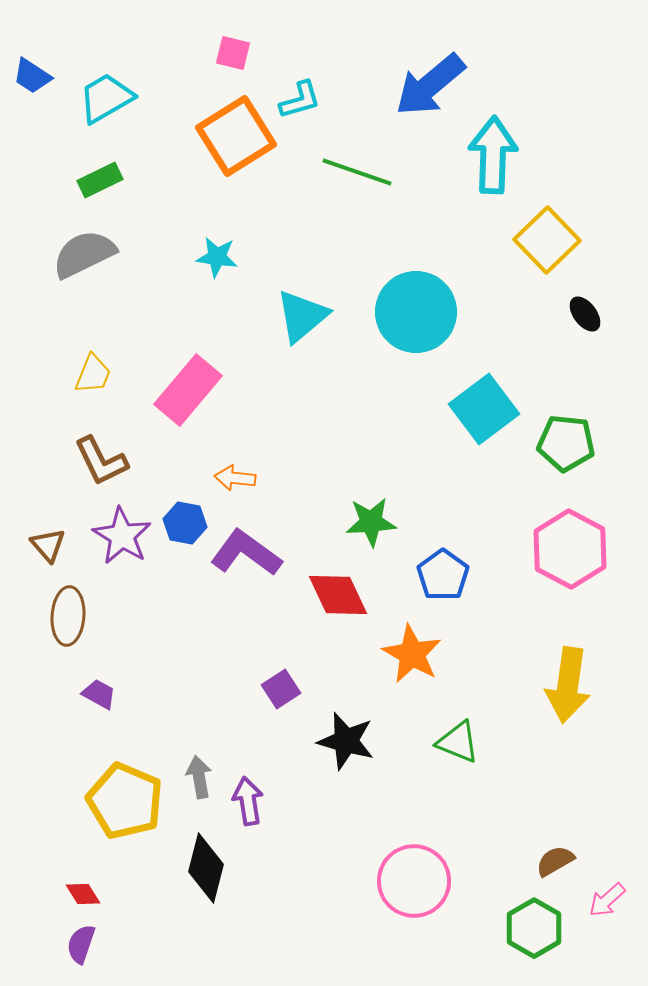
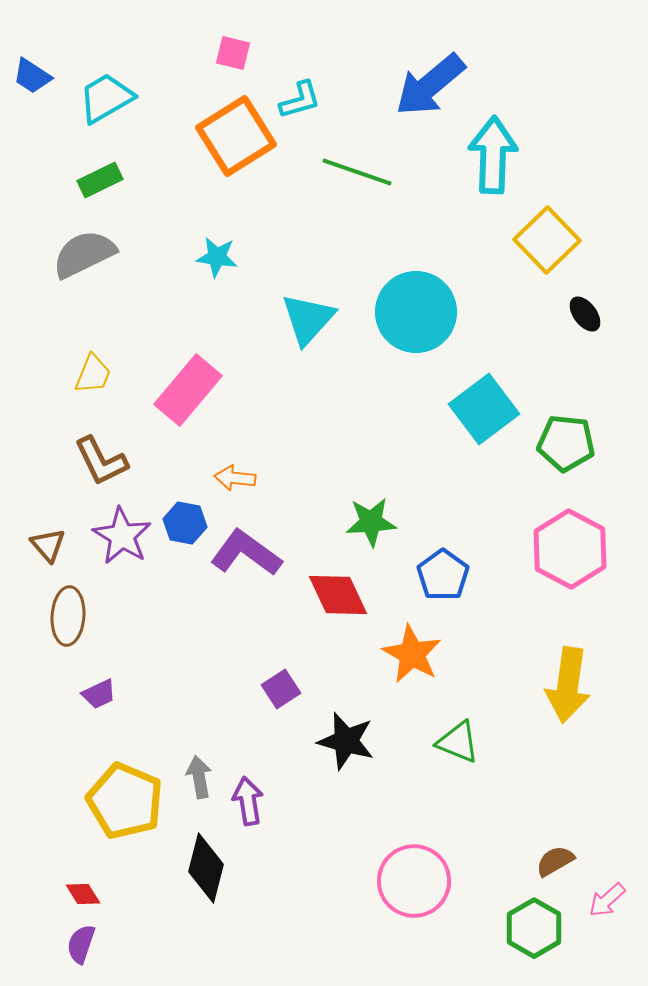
cyan triangle at (302, 316): moved 6 px right, 3 px down; rotated 8 degrees counterclockwise
purple trapezoid at (99, 694): rotated 126 degrees clockwise
